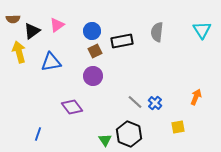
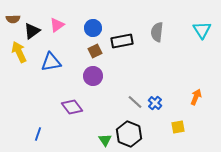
blue circle: moved 1 px right, 3 px up
yellow arrow: rotated 10 degrees counterclockwise
